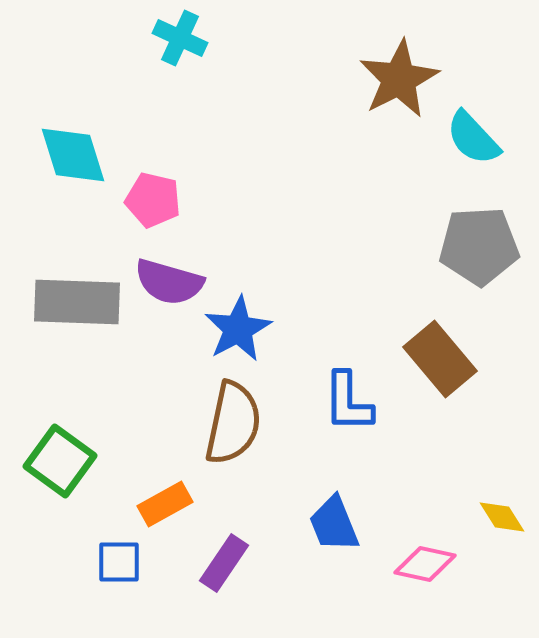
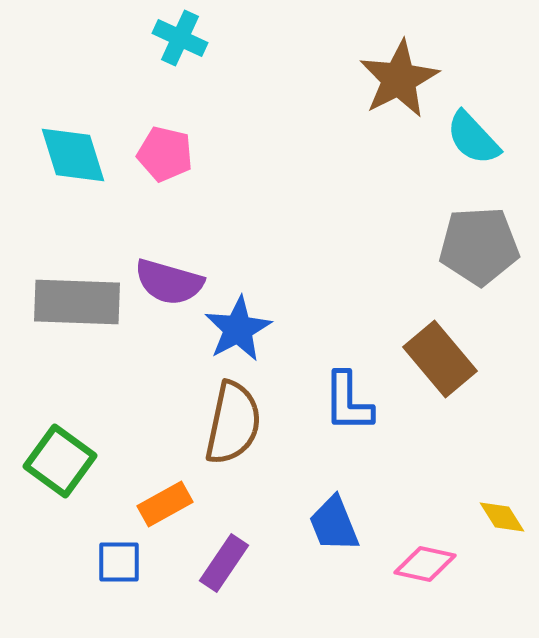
pink pentagon: moved 12 px right, 46 px up
